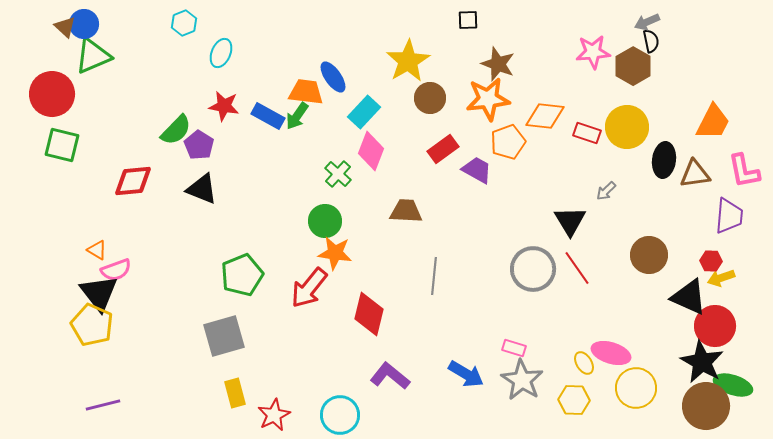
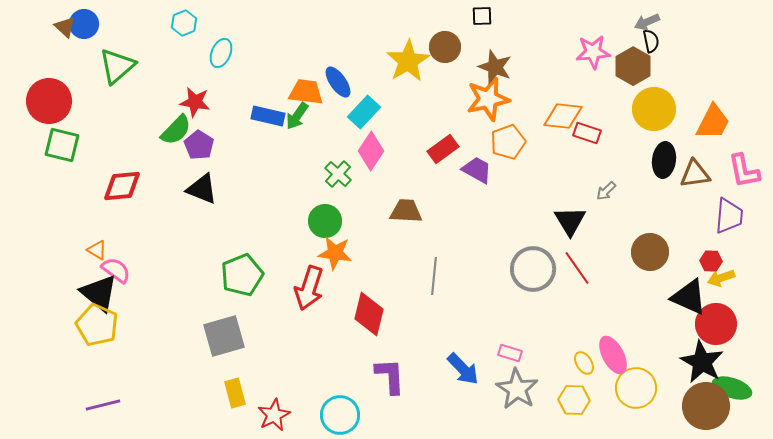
black square at (468, 20): moved 14 px right, 4 px up
green triangle at (93, 56): moved 24 px right, 10 px down; rotated 18 degrees counterclockwise
brown star at (498, 64): moved 3 px left, 3 px down
blue ellipse at (333, 77): moved 5 px right, 5 px down
red circle at (52, 94): moved 3 px left, 7 px down
brown circle at (430, 98): moved 15 px right, 51 px up
orange star at (488, 99): rotated 6 degrees counterclockwise
red star at (224, 106): moved 29 px left, 4 px up
blue rectangle at (268, 116): rotated 16 degrees counterclockwise
orange diamond at (545, 116): moved 18 px right
yellow circle at (627, 127): moved 27 px right, 18 px up
pink diamond at (371, 151): rotated 12 degrees clockwise
red diamond at (133, 181): moved 11 px left, 5 px down
brown circle at (649, 255): moved 1 px right, 3 px up
pink semicircle at (116, 270): rotated 124 degrees counterclockwise
red arrow at (309, 288): rotated 21 degrees counterclockwise
black triangle at (99, 293): rotated 12 degrees counterclockwise
yellow pentagon at (92, 325): moved 5 px right
red circle at (715, 326): moved 1 px right, 2 px up
pink rectangle at (514, 348): moved 4 px left, 5 px down
pink ellipse at (611, 353): moved 2 px right, 2 px down; rotated 45 degrees clockwise
blue arrow at (466, 374): moved 3 px left, 5 px up; rotated 15 degrees clockwise
purple L-shape at (390, 376): rotated 48 degrees clockwise
gray star at (522, 380): moved 5 px left, 9 px down
green ellipse at (733, 385): moved 1 px left, 3 px down
